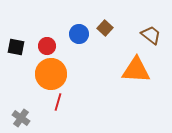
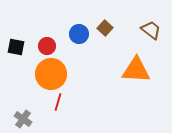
brown trapezoid: moved 5 px up
gray cross: moved 2 px right, 1 px down
